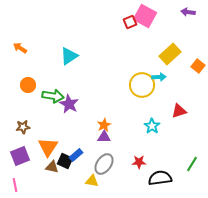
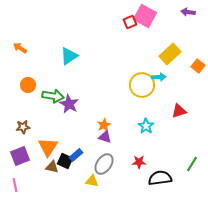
cyan star: moved 6 px left
purple triangle: moved 1 px right; rotated 16 degrees clockwise
